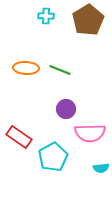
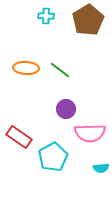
green line: rotated 15 degrees clockwise
